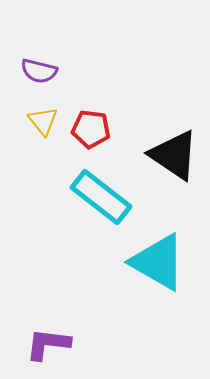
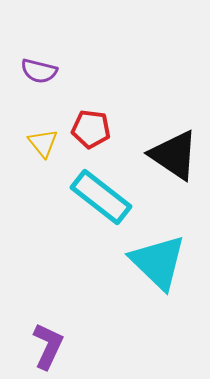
yellow triangle: moved 22 px down
cyan triangle: rotated 14 degrees clockwise
purple L-shape: moved 2 px down; rotated 108 degrees clockwise
